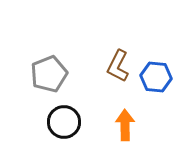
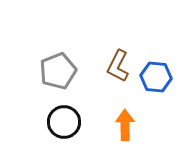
gray pentagon: moved 9 px right, 3 px up
